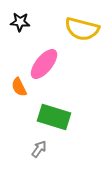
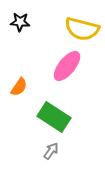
pink ellipse: moved 23 px right, 2 px down
orange semicircle: rotated 120 degrees counterclockwise
green rectangle: rotated 16 degrees clockwise
gray arrow: moved 12 px right, 2 px down
